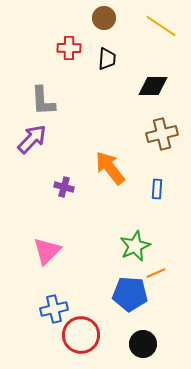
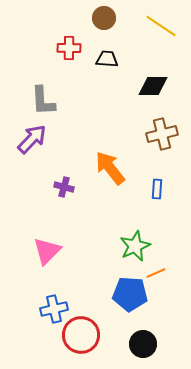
black trapezoid: rotated 90 degrees counterclockwise
